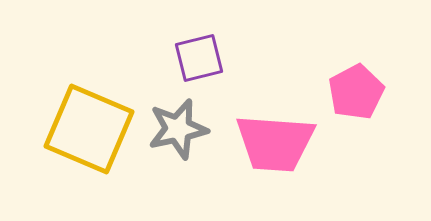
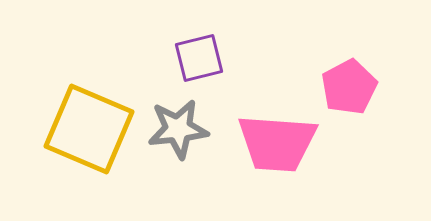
pink pentagon: moved 7 px left, 5 px up
gray star: rotated 6 degrees clockwise
pink trapezoid: moved 2 px right
